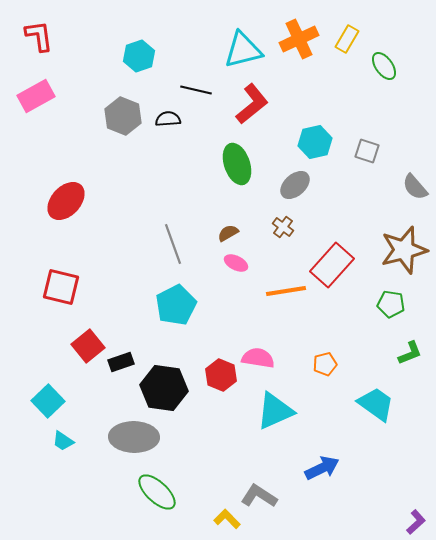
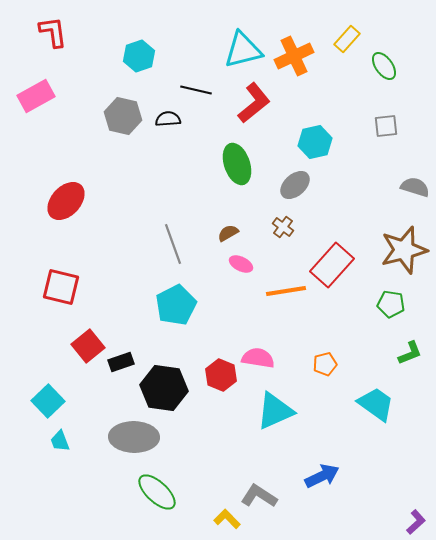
red L-shape at (39, 36): moved 14 px right, 4 px up
orange cross at (299, 39): moved 5 px left, 17 px down
yellow rectangle at (347, 39): rotated 12 degrees clockwise
red L-shape at (252, 104): moved 2 px right, 1 px up
gray hexagon at (123, 116): rotated 9 degrees counterclockwise
gray square at (367, 151): moved 19 px right, 25 px up; rotated 25 degrees counterclockwise
gray semicircle at (415, 187): rotated 148 degrees clockwise
pink ellipse at (236, 263): moved 5 px right, 1 px down
cyan trapezoid at (63, 441): moved 3 px left; rotated 35 degrees clockwise
blue arrow at (322, 468): moved 8 px down
